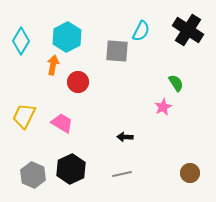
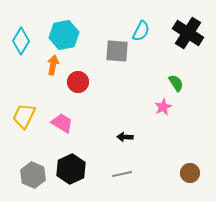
black cross: moved 3 px down
cyan hexagon: moved 3 px left, 2 px up; rotated 16 degrees clockwise
